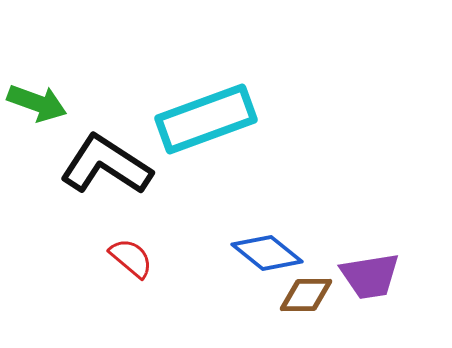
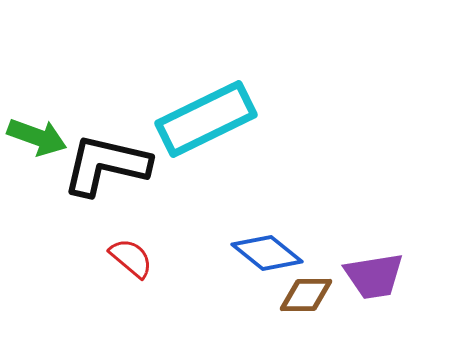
green arrow: moved 34 px down
cyan rectangle: rotated 6 degrees counterclockwise
black L-shape: rotated 20 degrees counterclockwise
purple trapezoid: moved 4 px right
